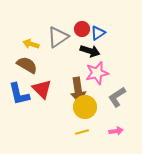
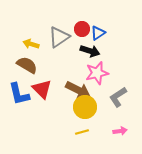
gray triangle: moved 1 px right
brown arrow: rotated 55 degrees counterclockwise
gray L-shape: moved 1 px right
pink arrow: moved 4 px right
